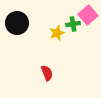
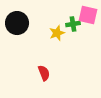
pink square: rotated 36 degrees counterclockwise
red semicircle: moved 3 px left
